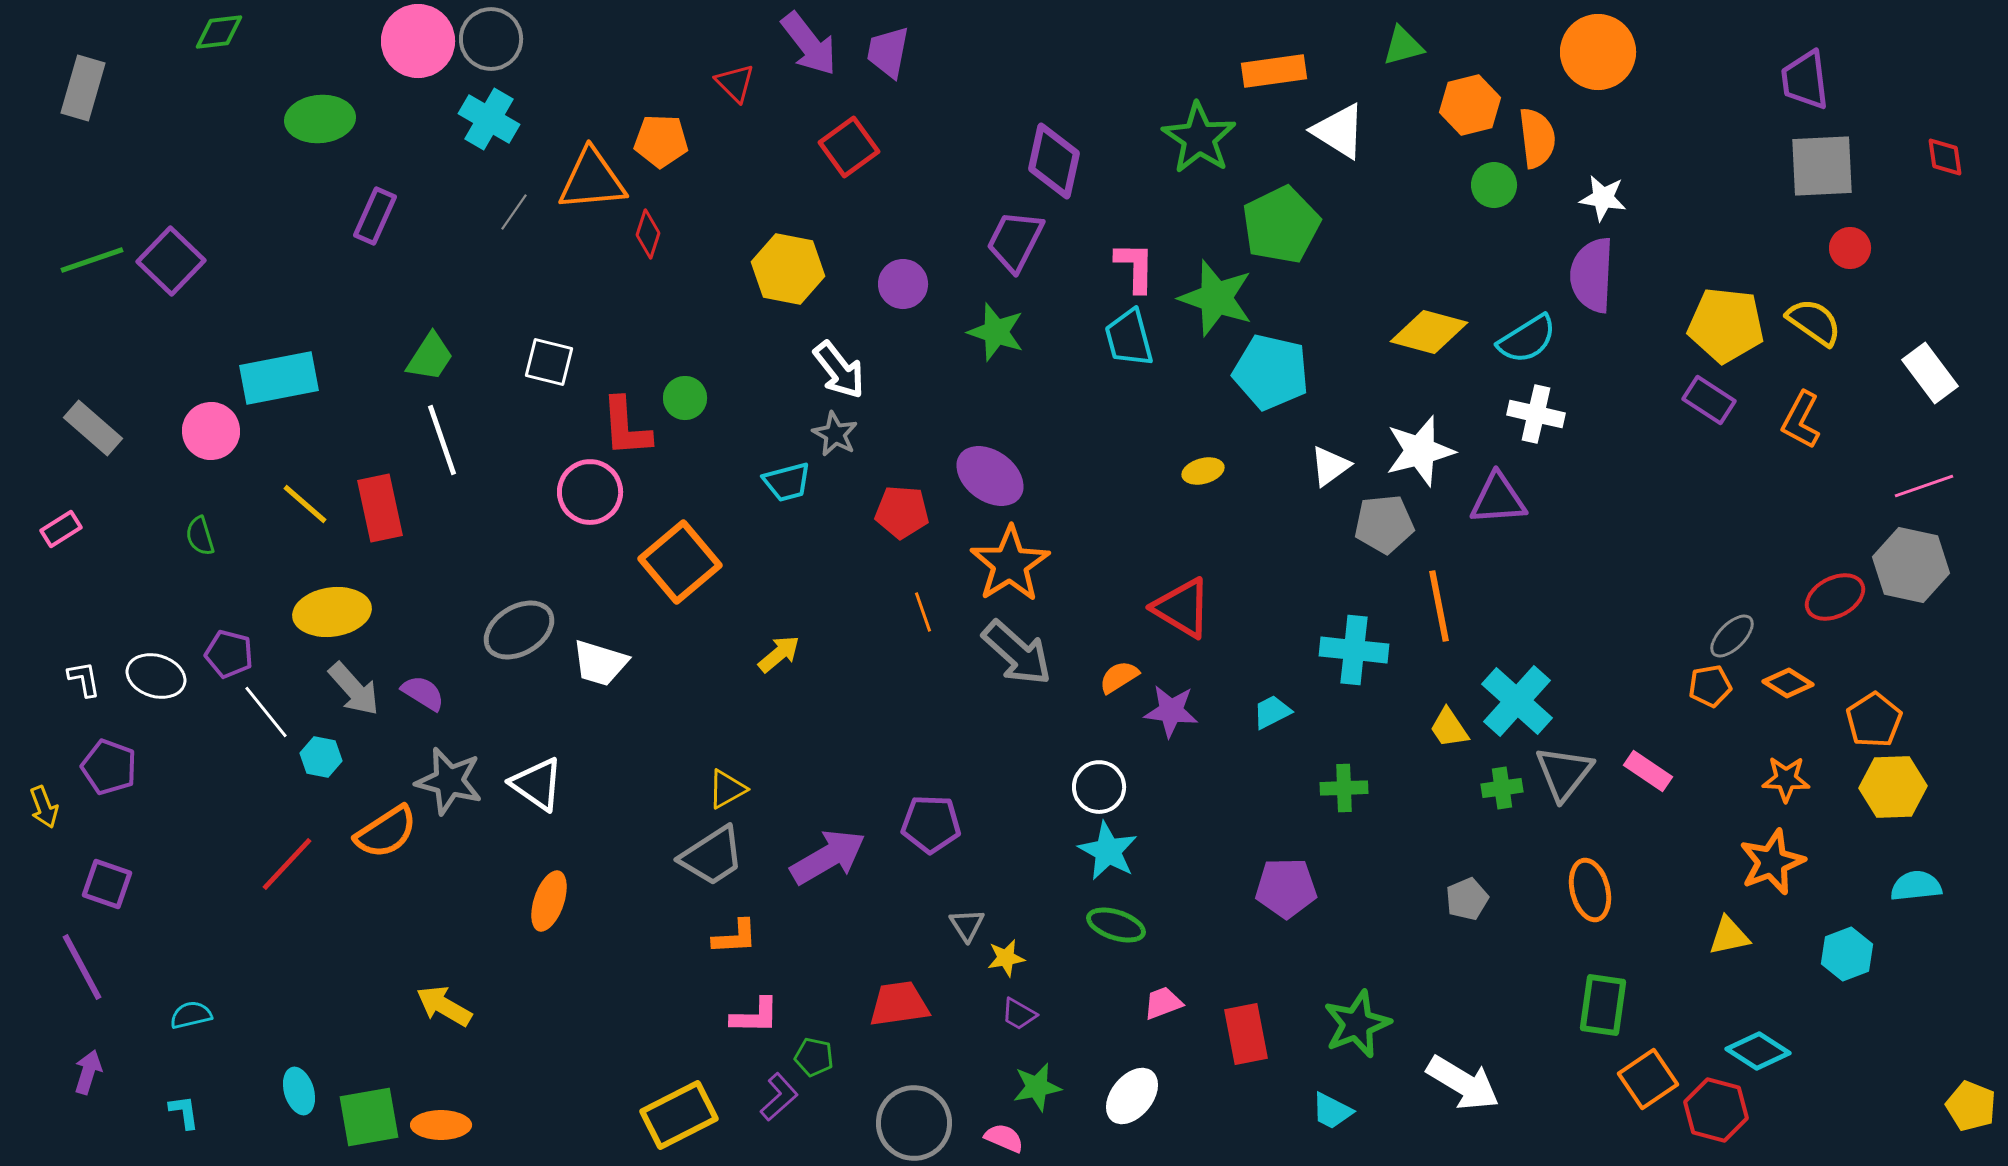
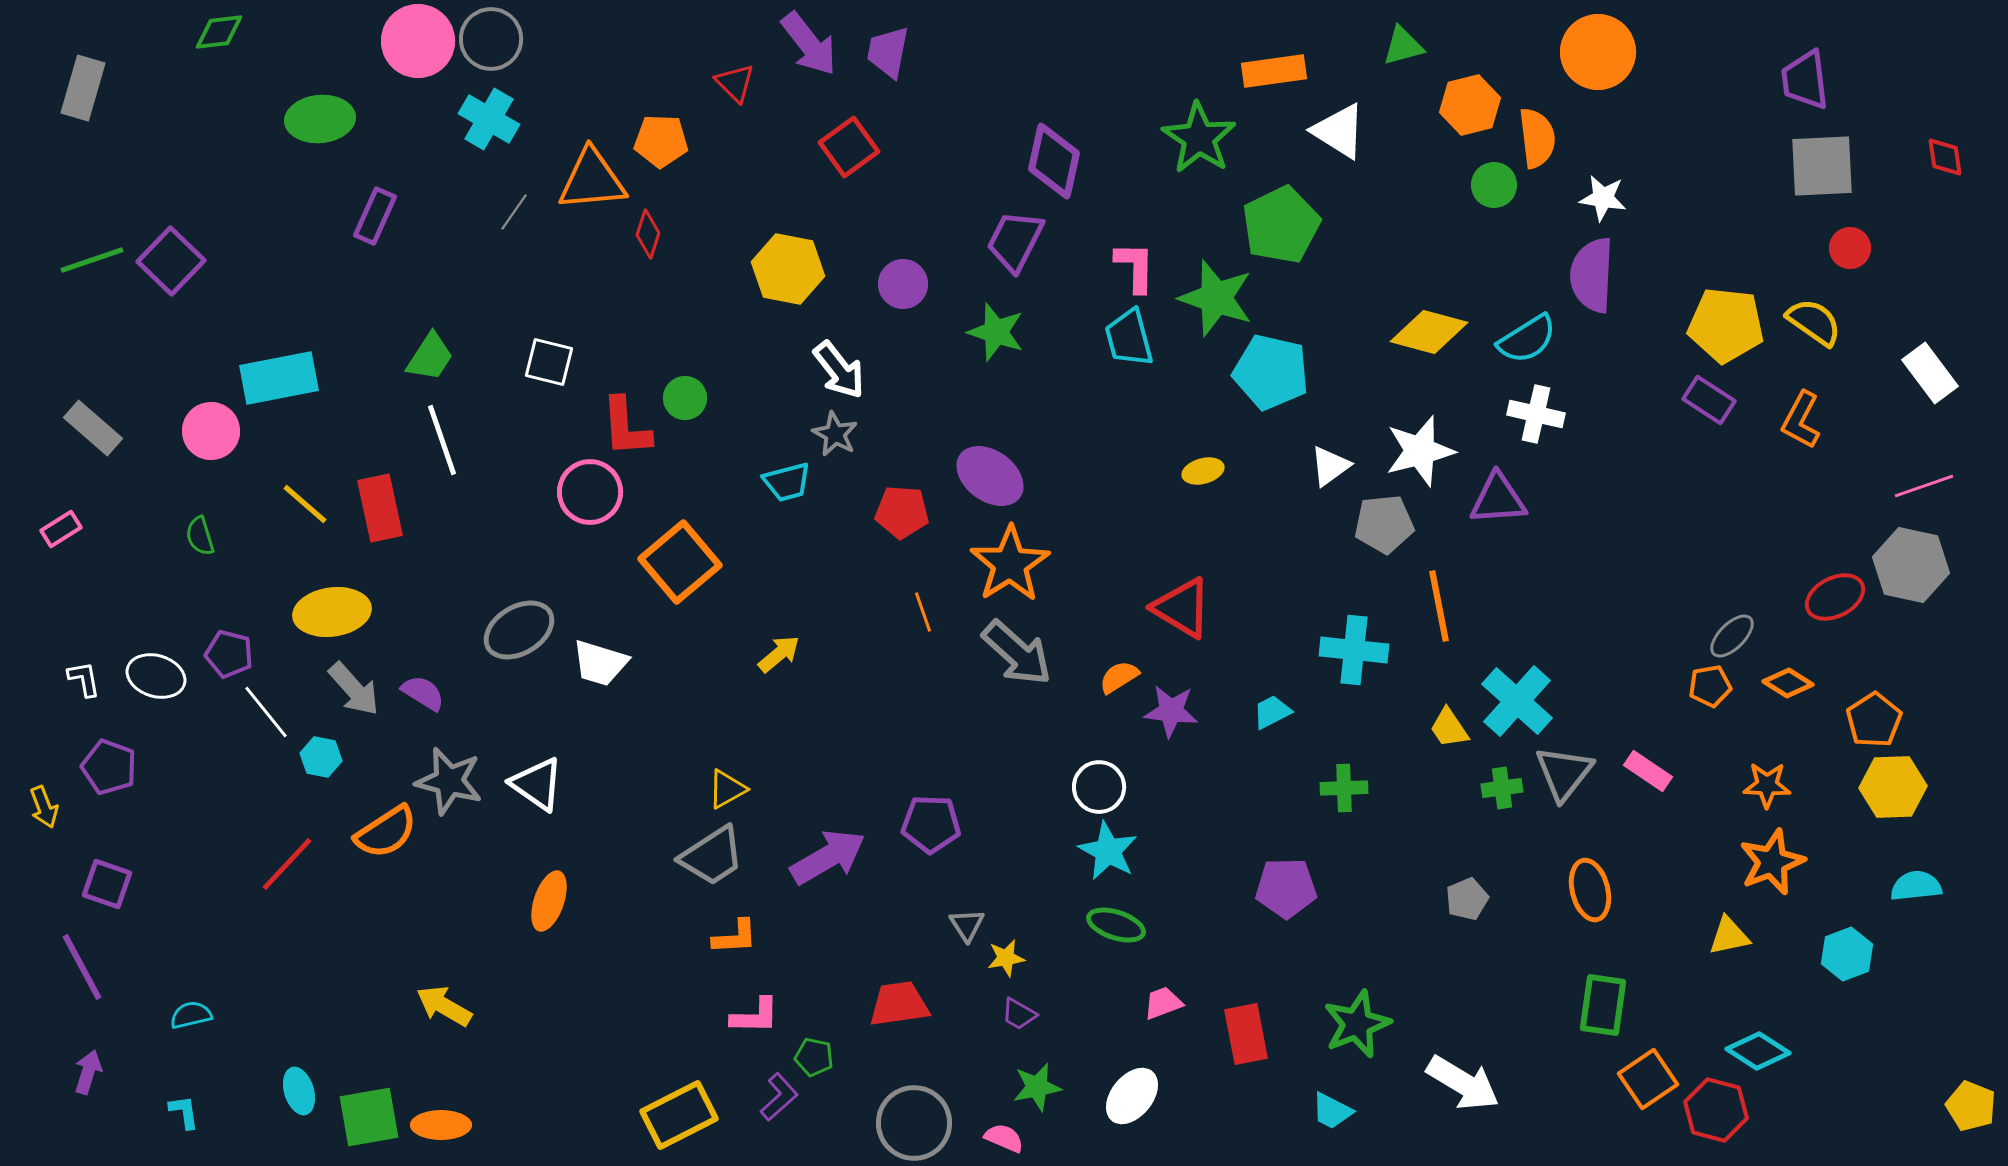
orange star at (1786, 779): moved 19 px left, 6 px down
